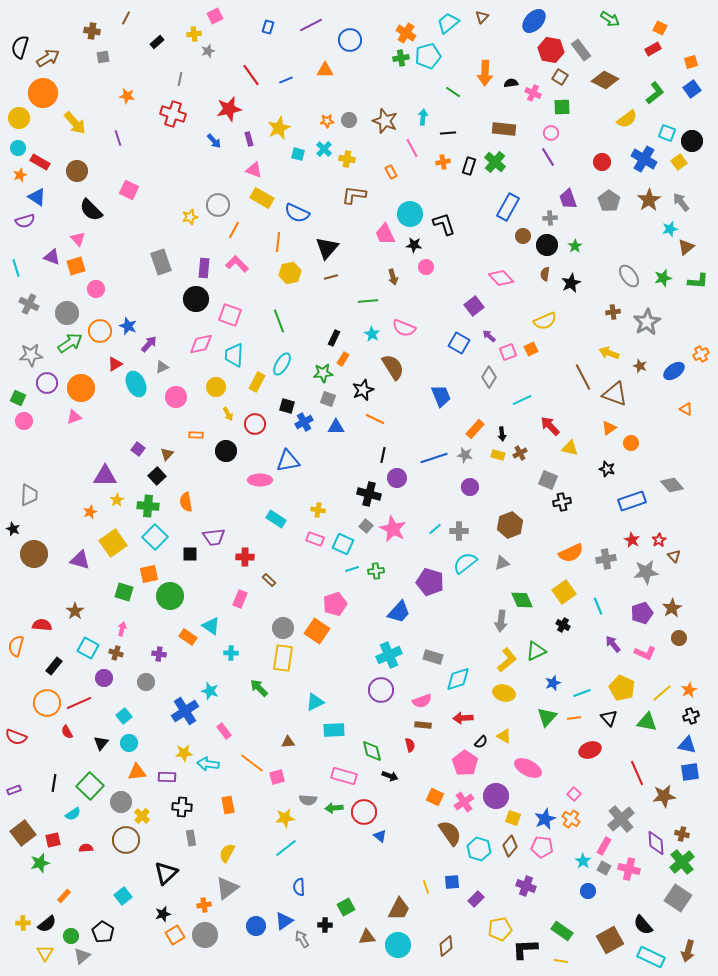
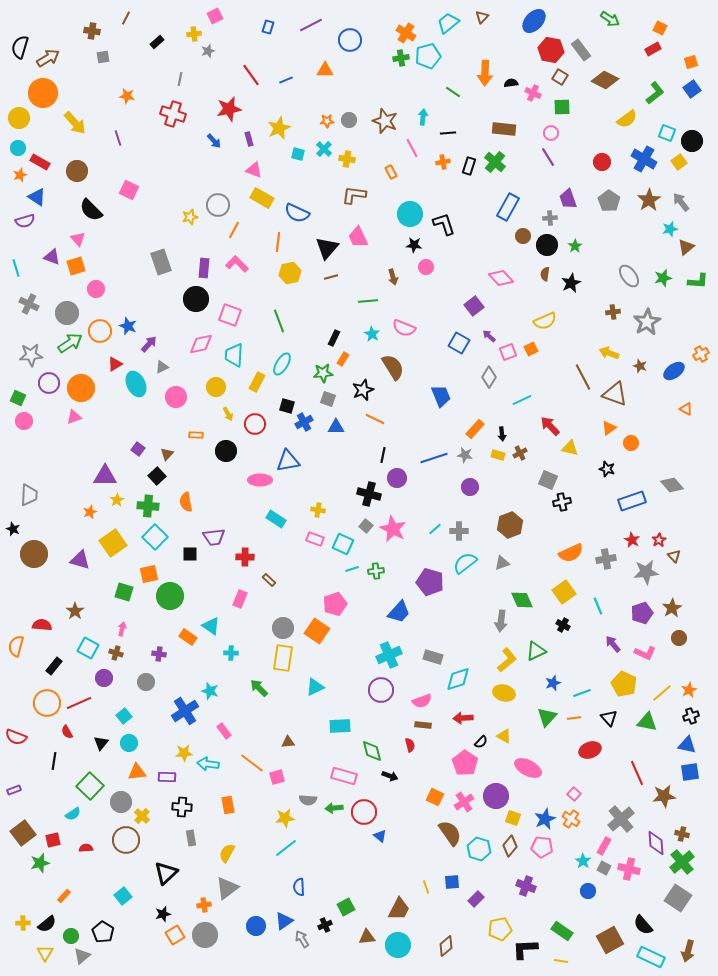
pink trapezoid at (385, 234): moved 27 px left, 3 px down
purple circle at (47, 383): moved 2 px right
yellow pentagon at (622, 688): moved 2 px right, 4 px up
cyan triangle at (315, 702): moved 15 px up
cyan rectangle at (334, 730): moved 6 px right, 4 px up
black line at (54, 783): moved 22 px up
black cross at (325, 925): rotated 24 degrees counterclockwise
